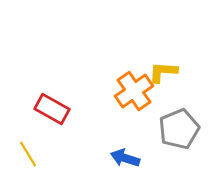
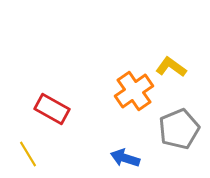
yellow L-shape: moved 8 px right, 5 px up; rotated 32 degrees clockwise
